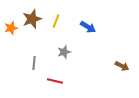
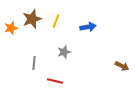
blue arrow: rotated 42 degrees counterclockwise
